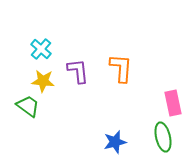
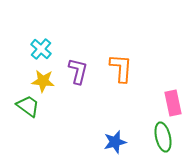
purple L-shape: rotated 20 degrees clockwise
